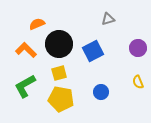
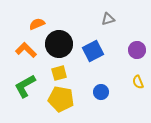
purple circle: moved 1 px left, 2 px down
